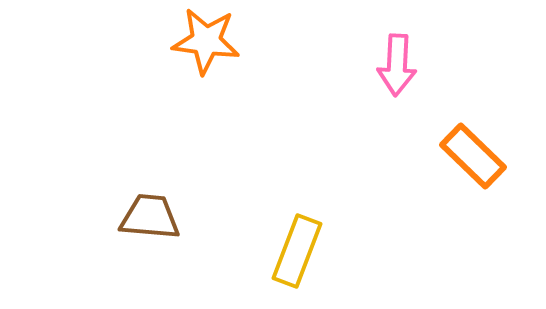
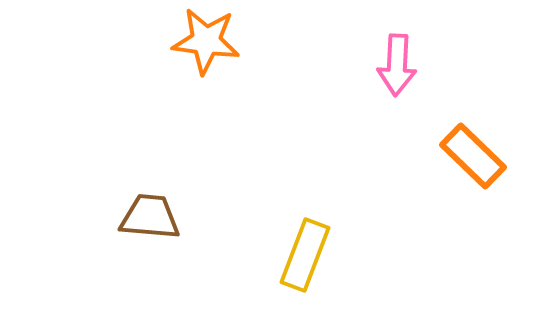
yellow rectangle: moved 8 px right, 4 px down
